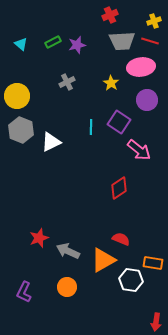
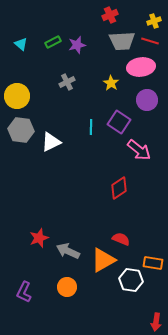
gray hexagon: rotated 15 degrees counterclockwise
